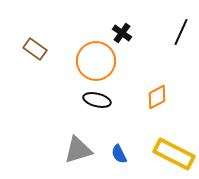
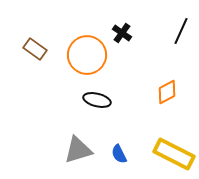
black line: moved 1 px up
orange circle: moved 9 px left, 6 px up
orange diamond: moved 10 px right, 5 px up
